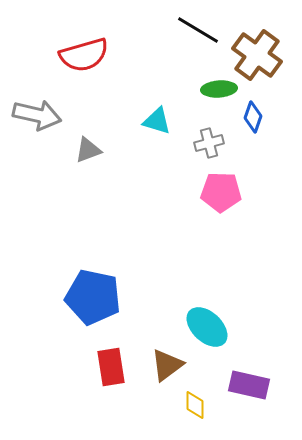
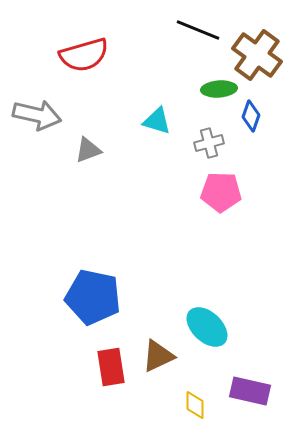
black line: rotated 9 degrees counterclockwise
blue diamond: moved 2 px left, 1 px up
brown triangle: moved 9 px left, 9 px up; rotated 12 degrees clockwise
purple rectangle: moved 1 px right, 6 px down
